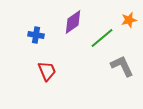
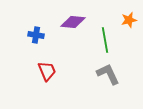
purple diamond: rotated 40 degrees clockwise
green line: moved 3 px right, 2 px down; rotated 60 degrees counterclockwise
gray L-shape: moved 14 px left, 8 px down
